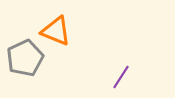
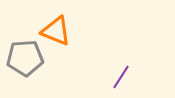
gray pentagon: rotated 21 degrees clockwise
